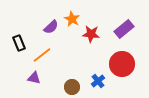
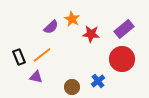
black rectangle: moved 14 px down
red circle: moved 5 px up
purple triangle: moved 2 px right, 1 px up
